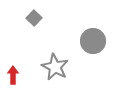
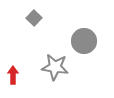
gray circle: moved 9 px left
gray star: rotated 20 degrees counterclockwise
